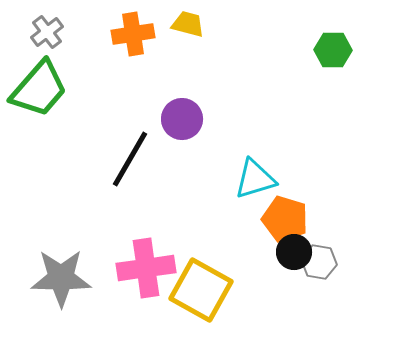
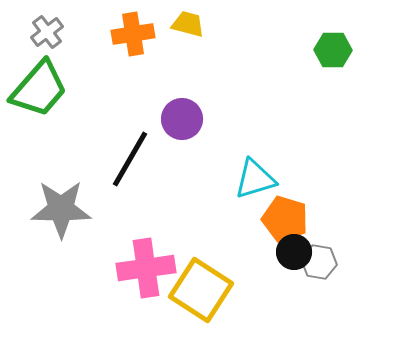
gray star: moved 69 px up
yellow square: rotated 4 degrees clockwise
